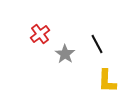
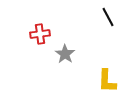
red cross: rotated 30 degrees clockwise
black line: moved 11 px right, 27 px up
